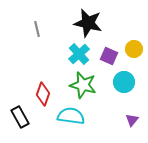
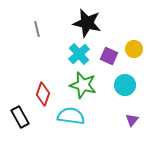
black star: moved 1 px left
cyan circle: moved 1 px right, 3 px down
